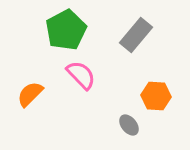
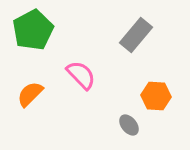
green pentagon: moved 33 px left
